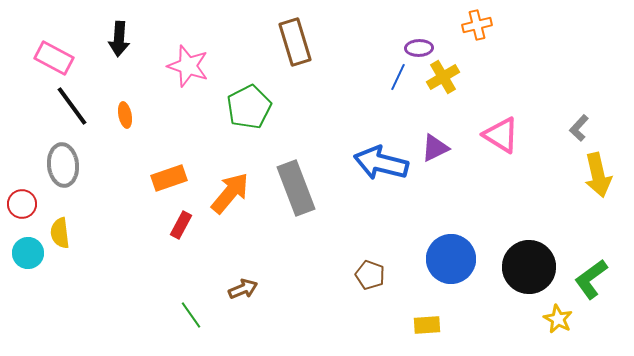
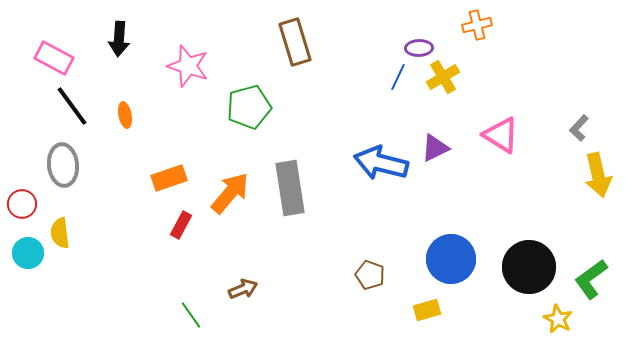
green pentagon: rotated 12 degrees clockwise
gray rectangle: moved 6 px left; rotated 12 degrees clockwise
yellow rectangle: moved 15 px up; rotated 12 degrees counterclockwise
